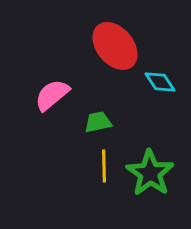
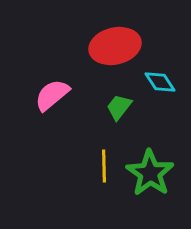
red ellipse: rotated 63 degrees counterclockwise
green trapezoid: moved 21 px right, 15 px up; rotated 40 degrees counterclockwise
